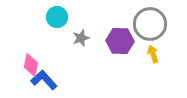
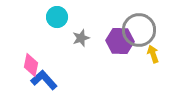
gray circle: moved 11 px left, 6 px down
